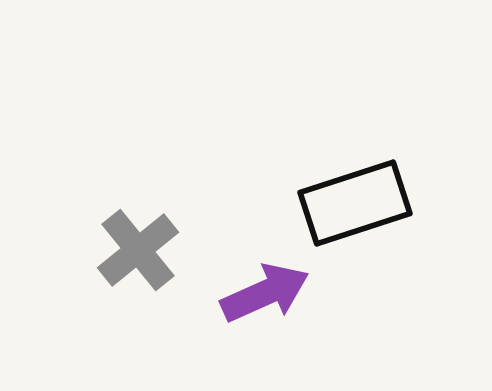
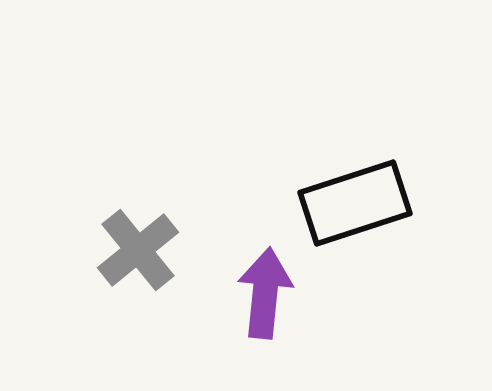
purple arrow: rotated 60 degrees counterclockwise
